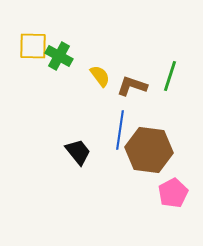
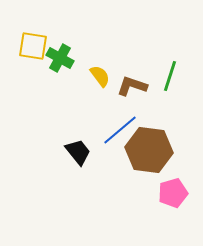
yellow square: rotated 8 degrees clockwise
green cross: moved 1 px right, 2 px down
blue line: rotated 42 degrees clockwise
pink pentagon: rotated 12 degrees clockwise
